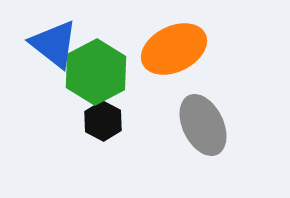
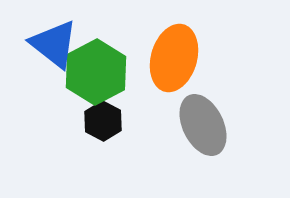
orange ellipse: moved 9 px down; rotated 48 degrees counterclockwise
